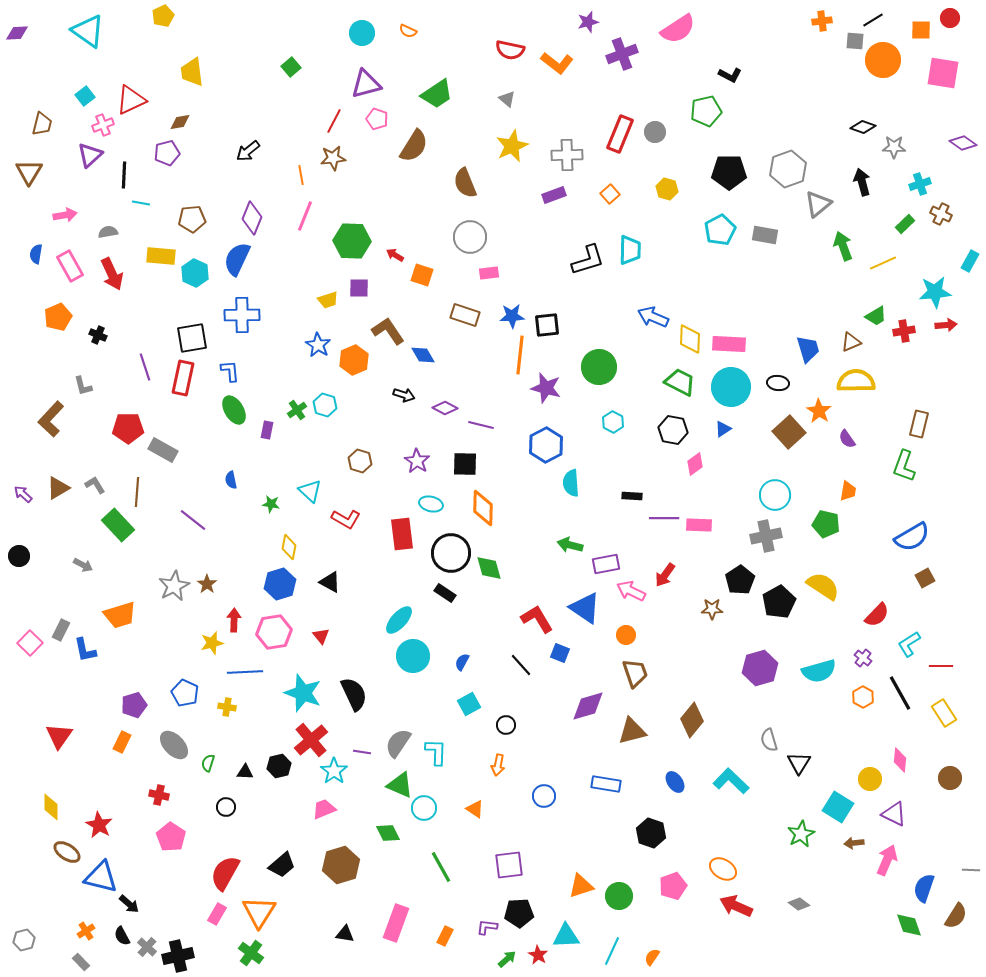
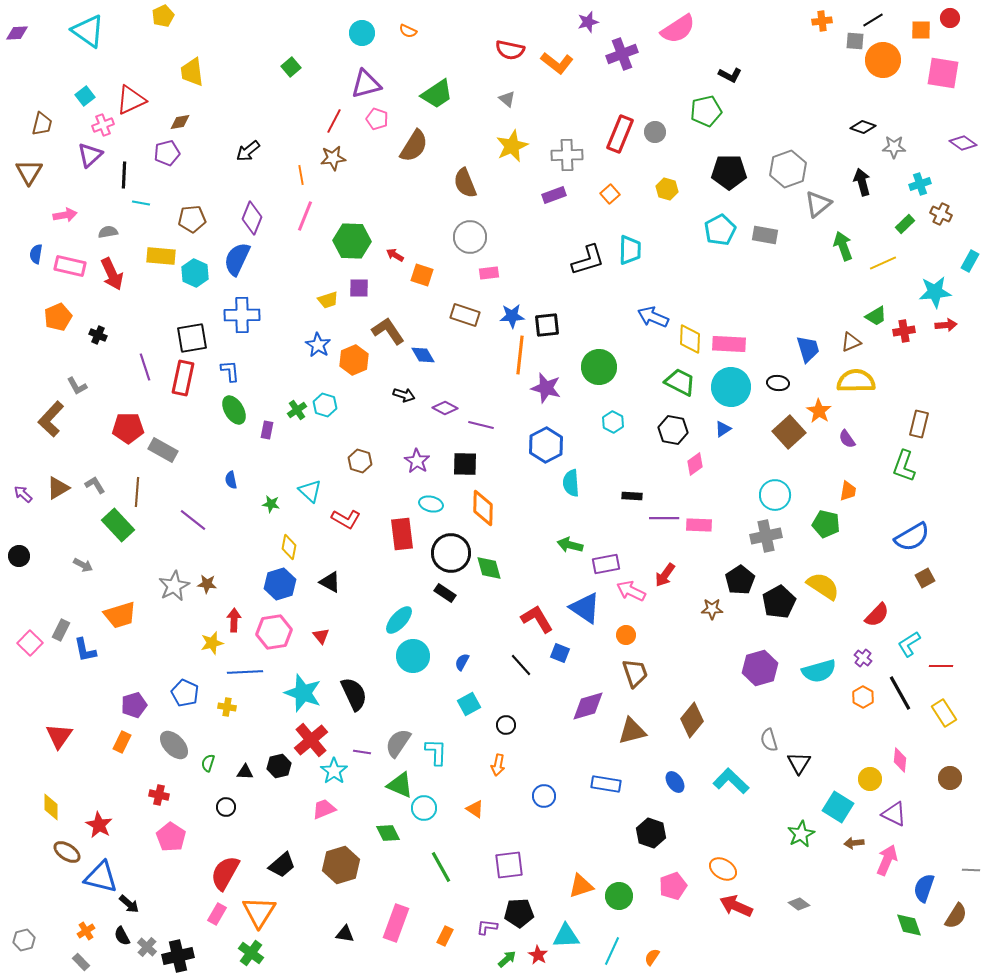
pink rectangle at (70, 266): rotated 48 degrees counterclockwise
gray L-shape at (83, 386): moved 6 px left; rotated 15 degrees counterclockwise
brown star at (207, 584): rotated 30 degrees counterclockwise
